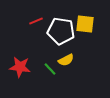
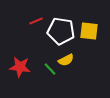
yellow square: moved 4 px right, 7 px down
